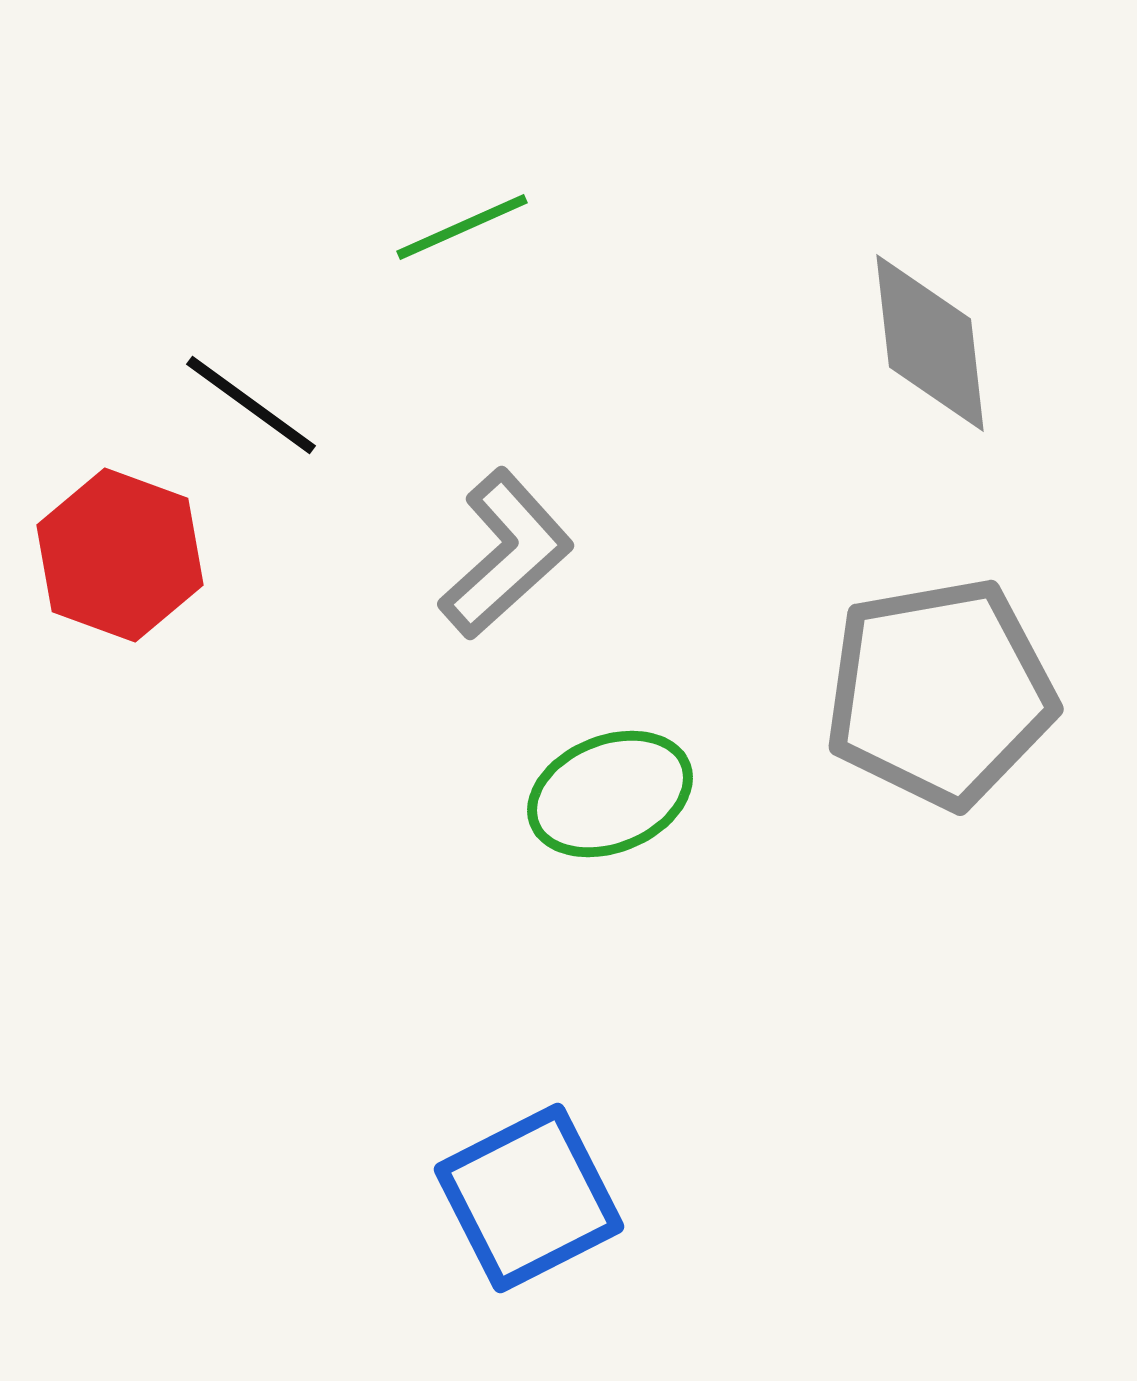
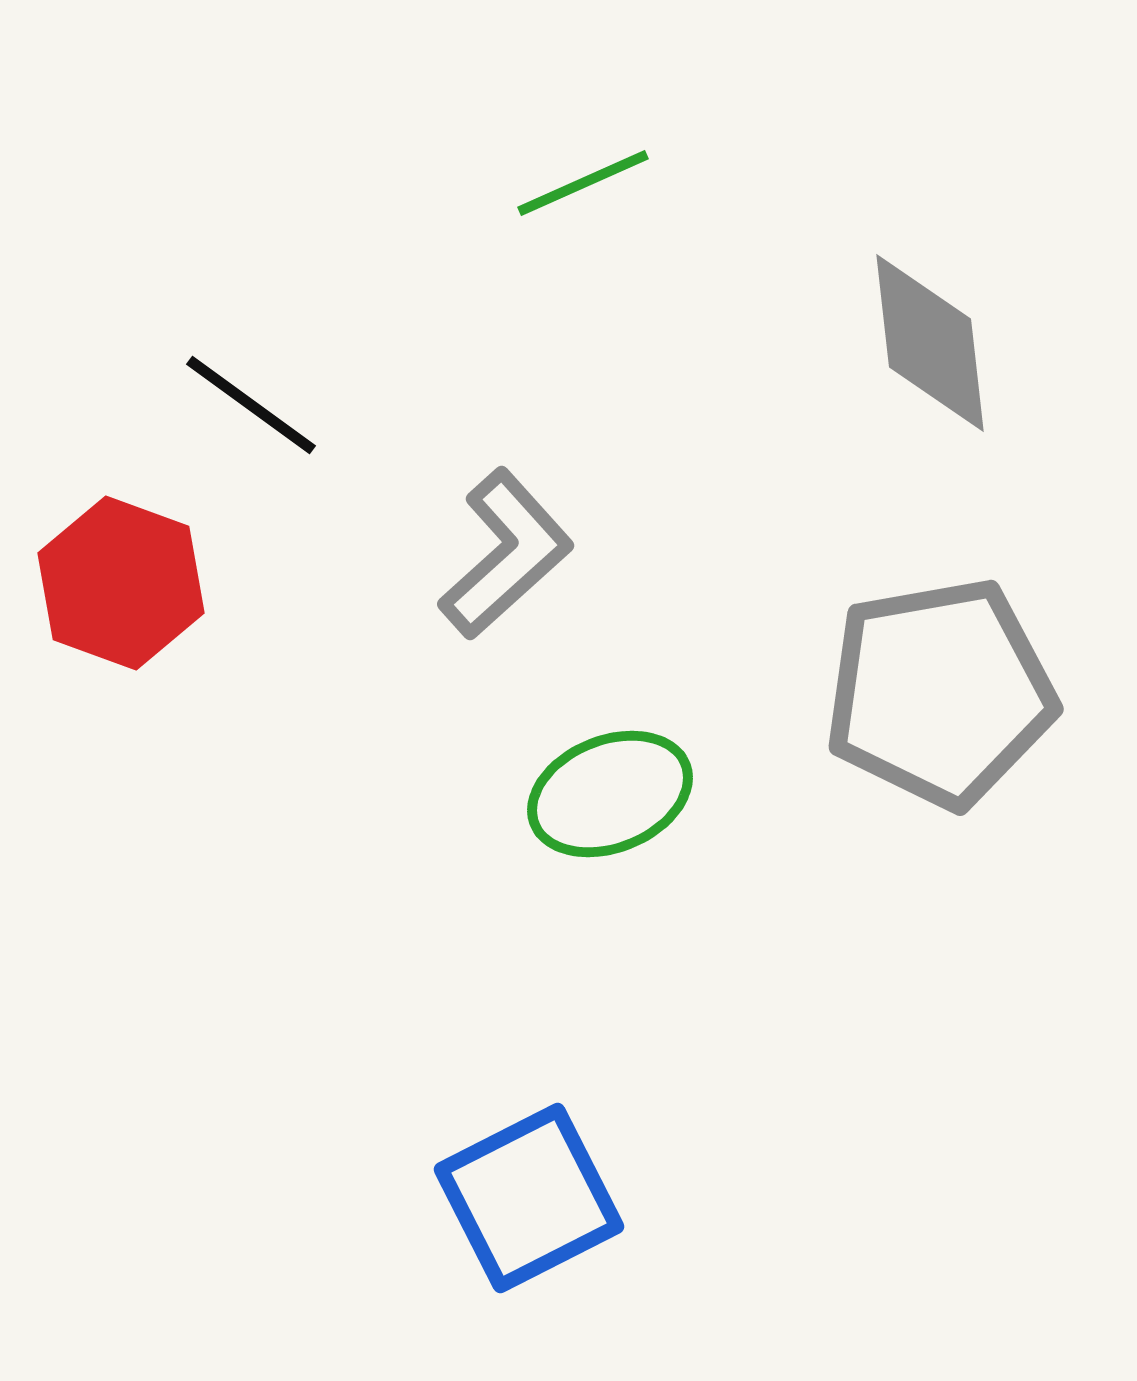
green line: moved 121 px right, 44 px up
red hexagon: moved 1 px right, 28 px down
